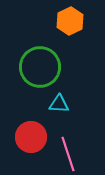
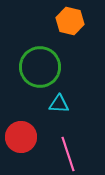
orange hexagon: rotated 20 degrees counterclockwise
red circle: moved 10 px left
